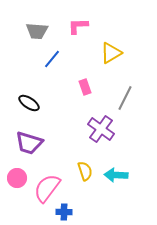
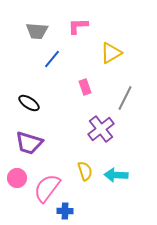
purple cross: rotated 16 degrees clockwise
blue cross: moved 1 px right, 1 px up
